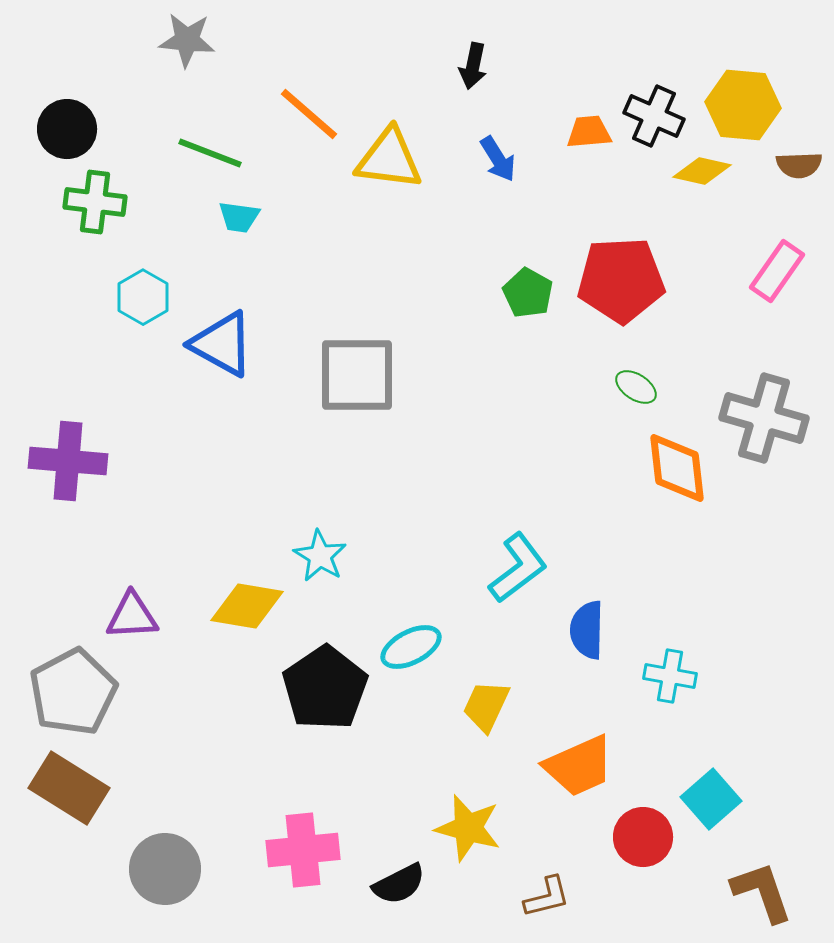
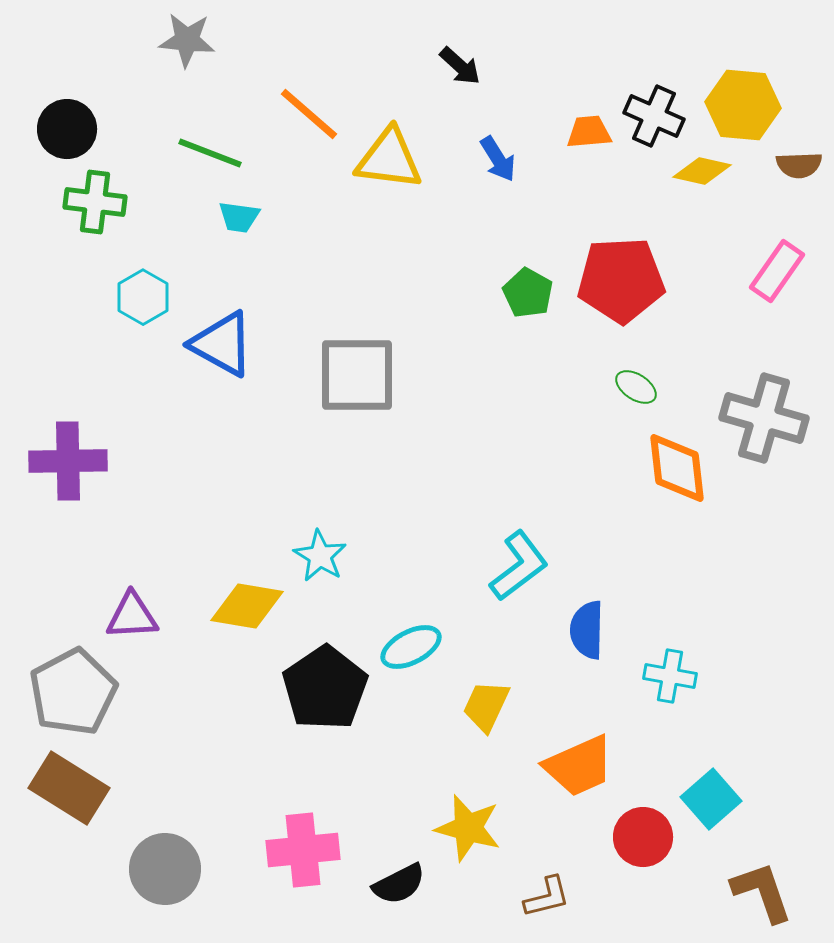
black arrow at (473, 66): moved 13 px left; rotated 60 degrees counterclockwise
purple cross at (68, 461): rotated 6 degrees counterclockwise
cyan L-shape at (518, 568): moved 1 px right, 2 px up
